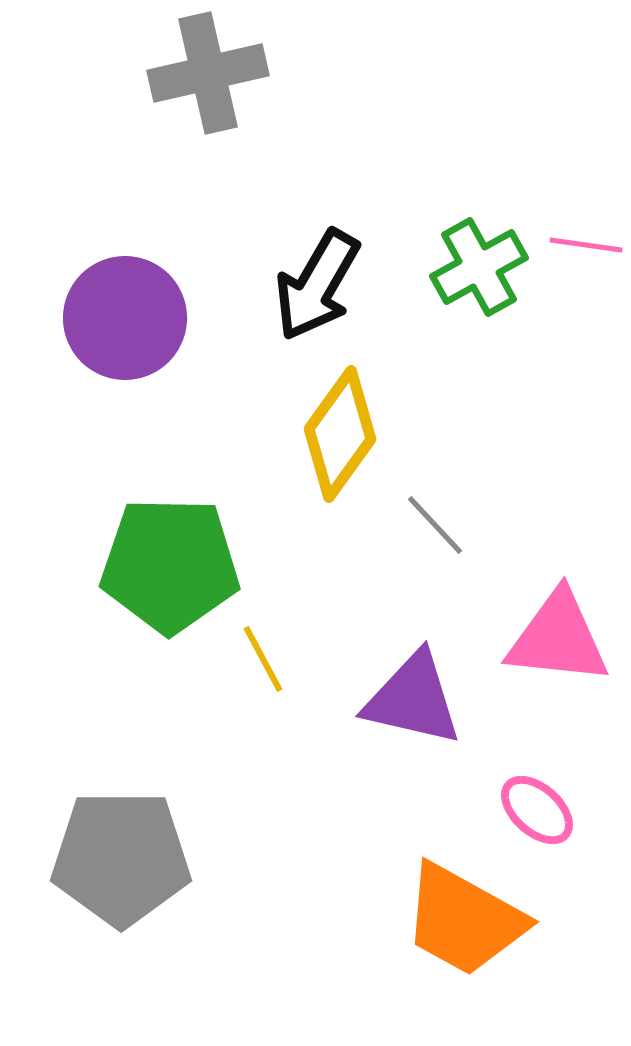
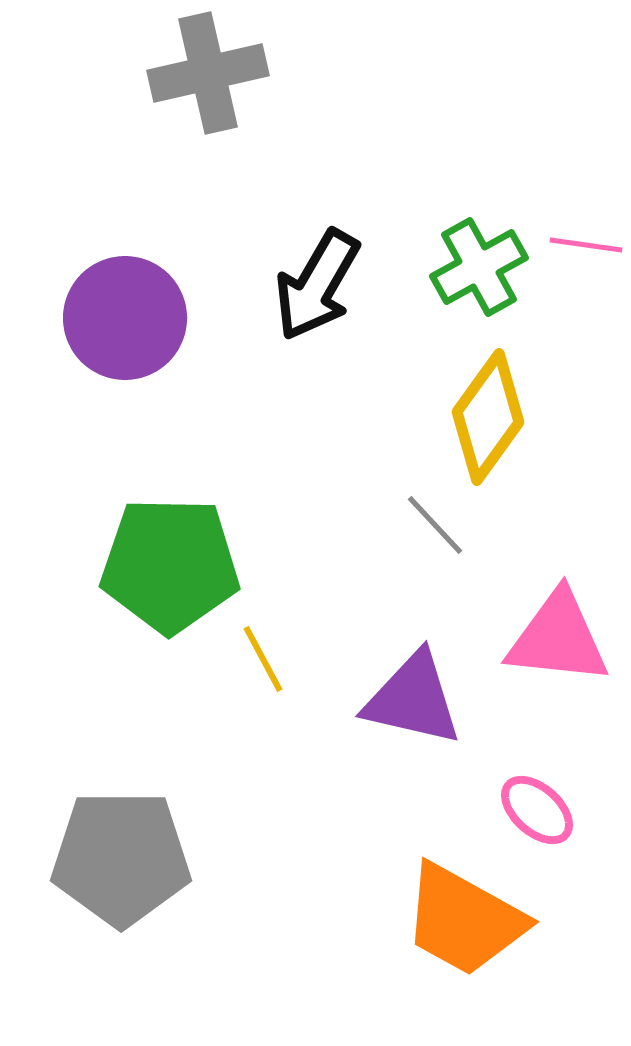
yellow diamond: moved 148 px right, 17 px up
